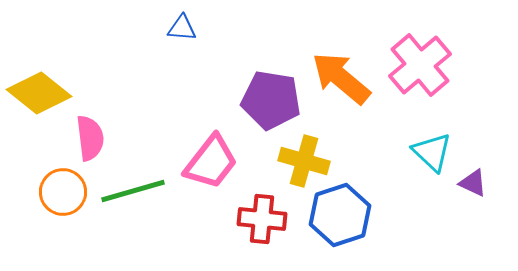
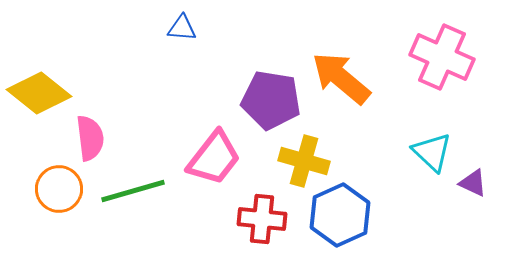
pink cross: moved 22 px right, 8 px up; rotated 26 degrees counterclockwise
pink trapezoid: moved 3 px right, 4 px up
orange circle: moved 4 px left, 3 px up
blue hexagon: rotated 6 degrees counterclockwise
